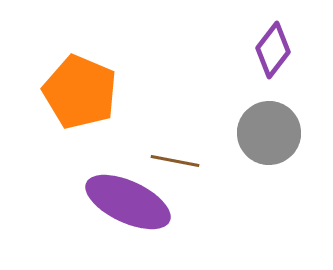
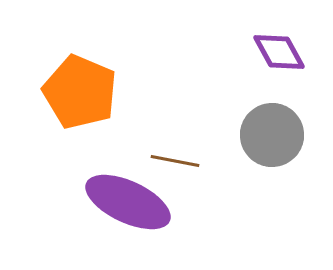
purple diamond: moved 6 px right, 2 px down; rotated 66 degrees counterclockwise
gray circle: moved 3 px right, 2 px down
